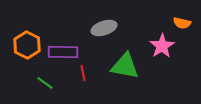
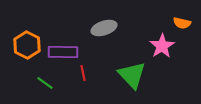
green triangle: moved 7 px right, 9 px down; rotated 36 degrees clockwise
